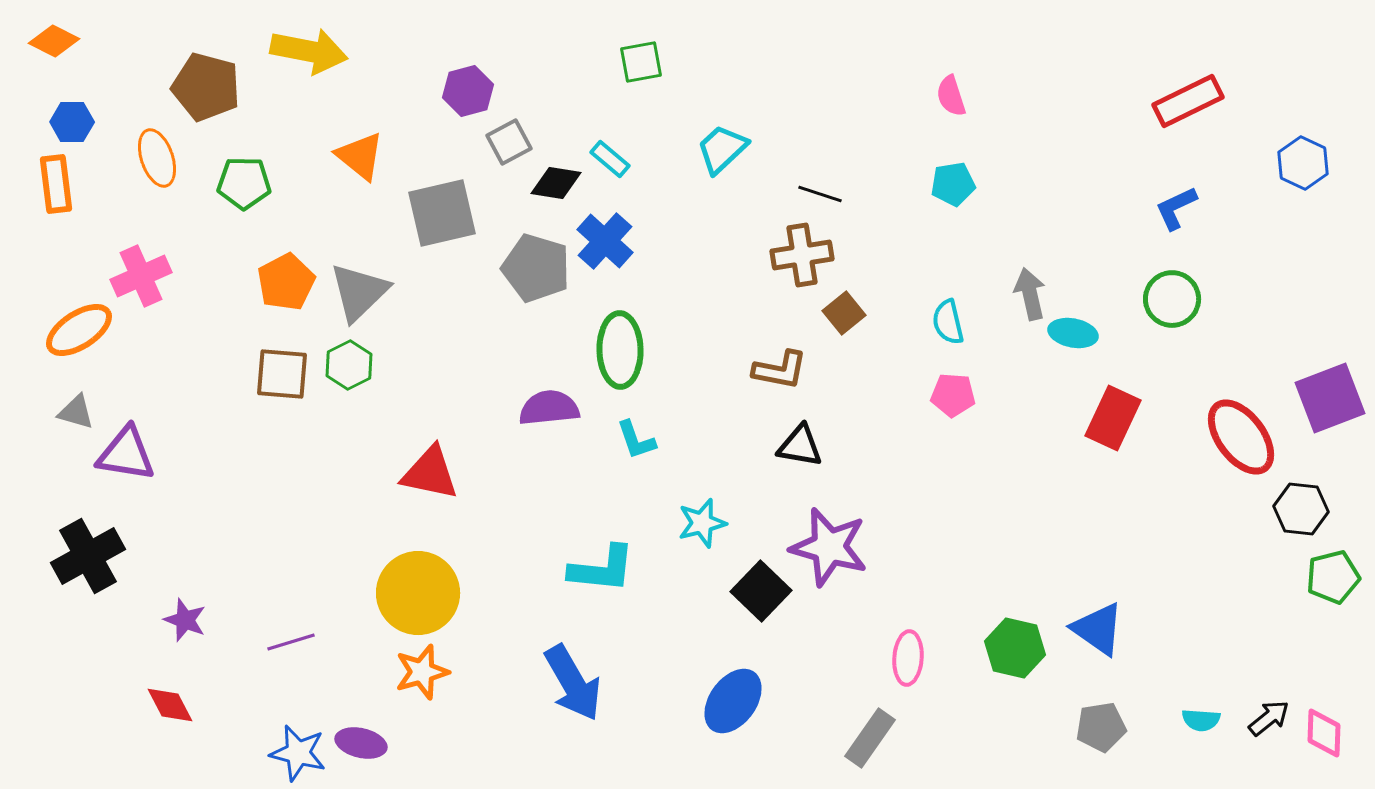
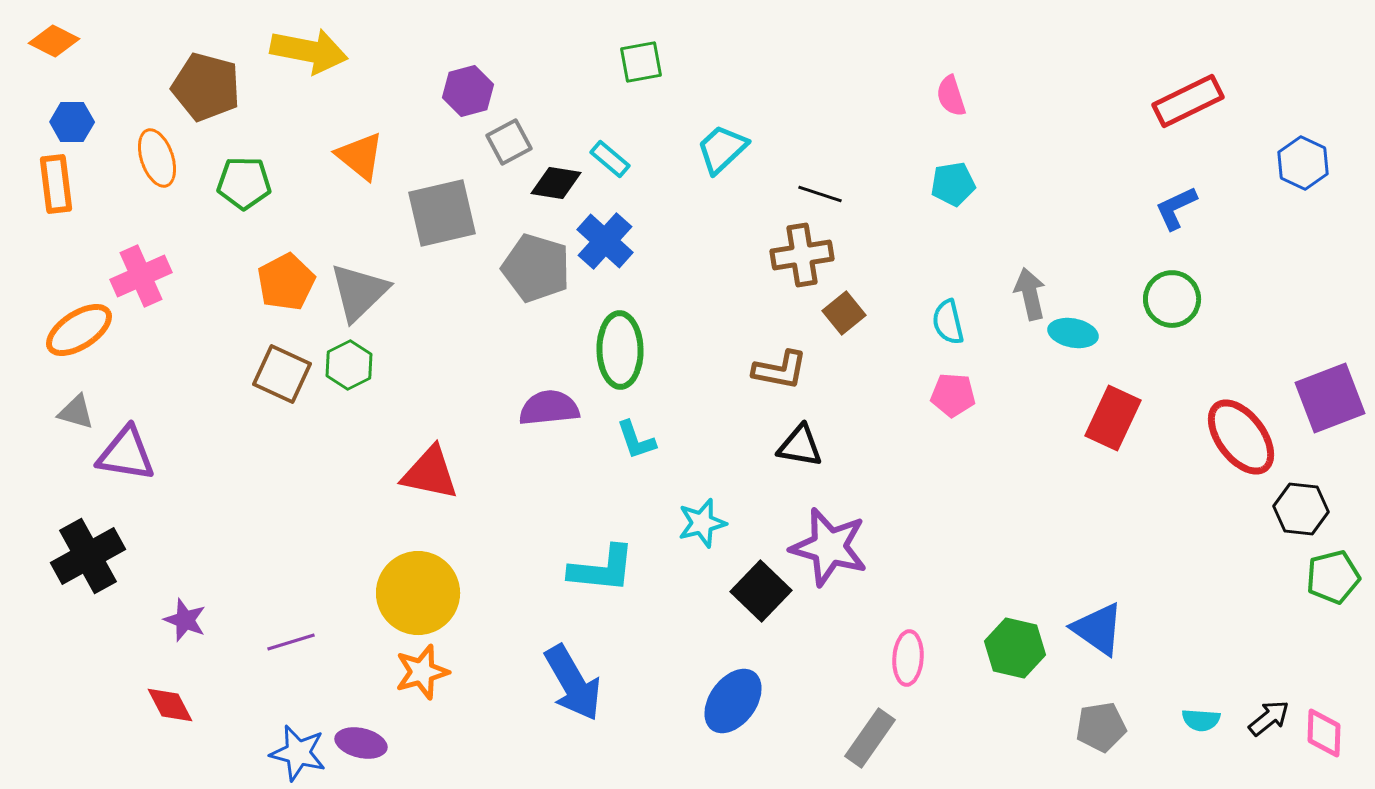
brown square at (282, 374): rotated 20 degrees clockwise
